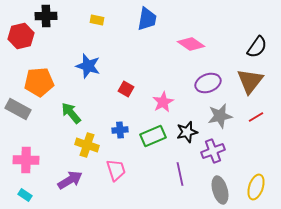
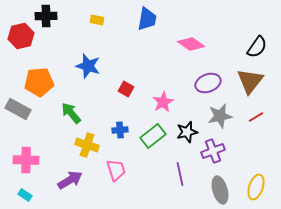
green rectangle: rotated 15 degrees counterclockwise
